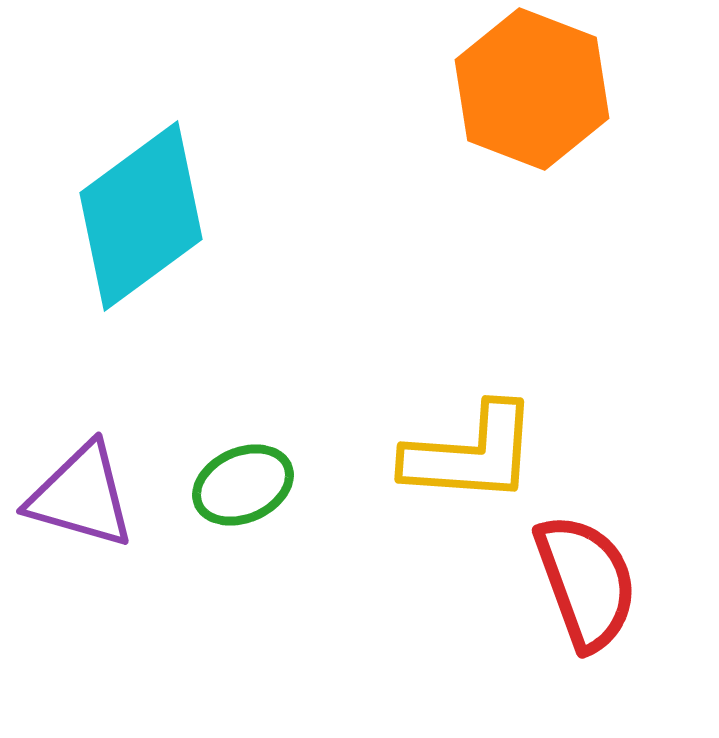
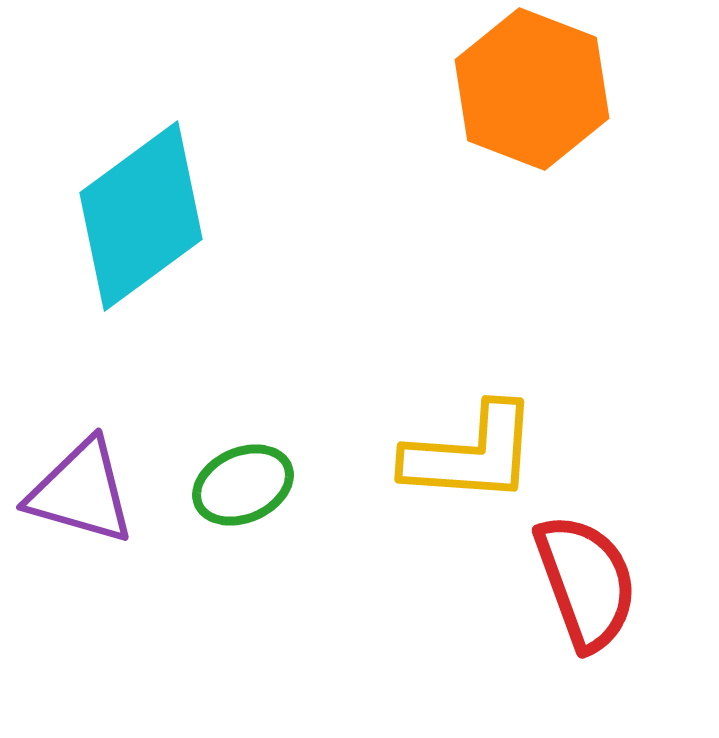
purple triangle: moved 4 px up
